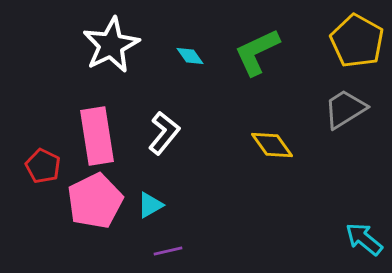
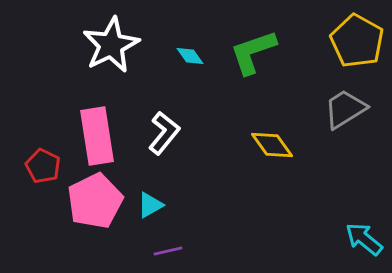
green L-shape: moved 4 px left; rotated 6 degrees clockwise
